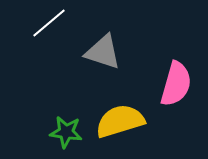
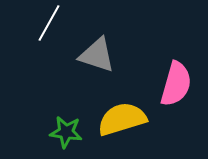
white line: rotated 21 degrees counterclockwise
gray triangle: moved 6 px left, 3 px down
yellow semicircle: moved 2 px right, 2 px up
